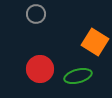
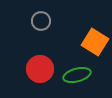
gray circle: moved 5 px right, 7 px down
green ellipse: moved 1 px left, 1 px up
